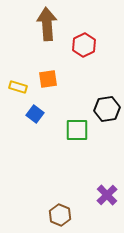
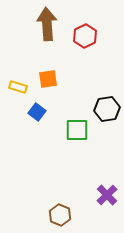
red hexagon: moved 1 px right, 9 px up
blue square: moved 2 px right, 2 px up
